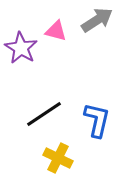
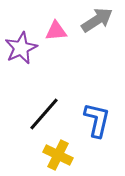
pink triangle: rotated 20 degrees counterclockwise
purple star: rotated 16 degrees clockwise
black line: rotated 15 degrees counterclockwise
yellow cross: moved 3 px up
